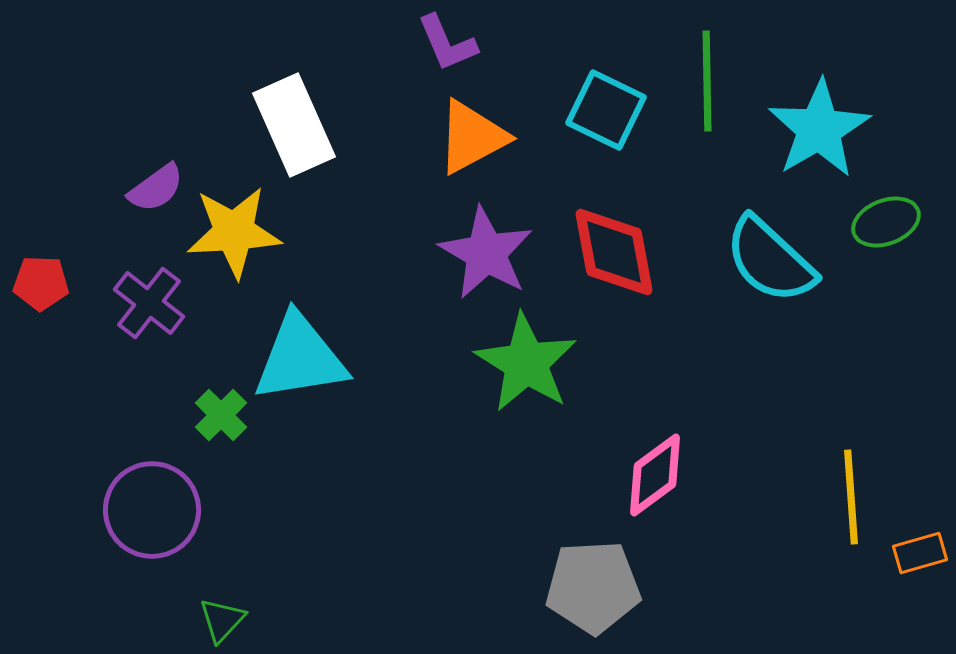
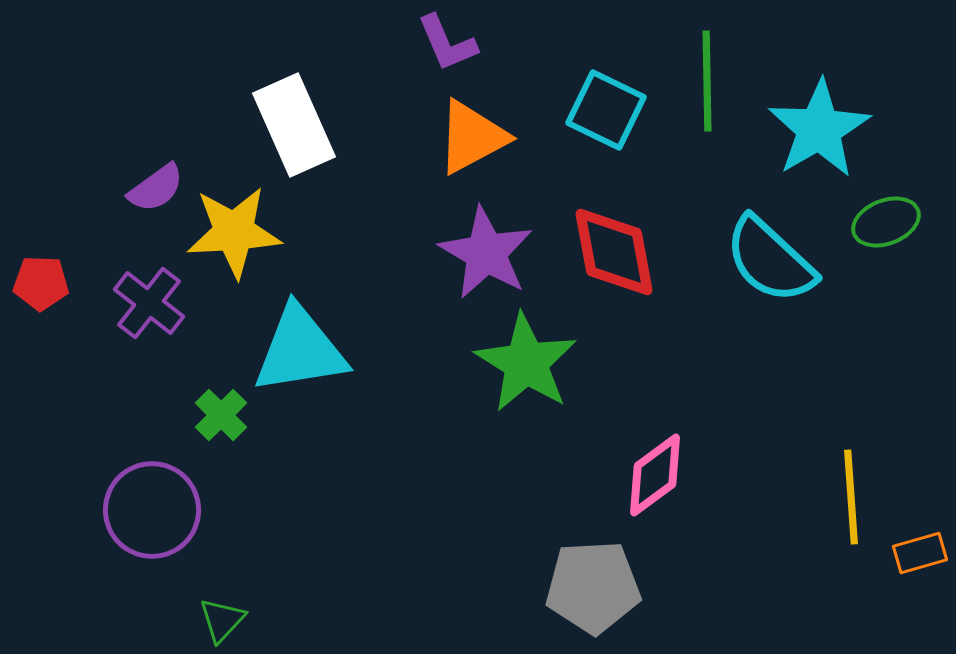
cyan triangle: moved 8 px up
